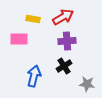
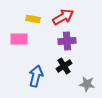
blue arrow: moved 2 px right
